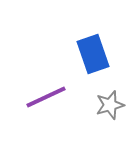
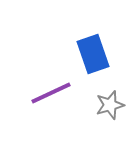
purple line: moved 5 px right, 4 px up
